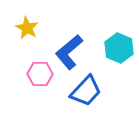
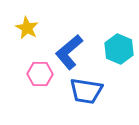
cyan hexagon: moved 1 px down
blue trapezoid: rotated 56 degrees clockwise
